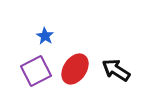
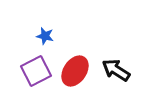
blue star: rotated 18 degrees counterclockwise
red ellipse: moved 2 px down
